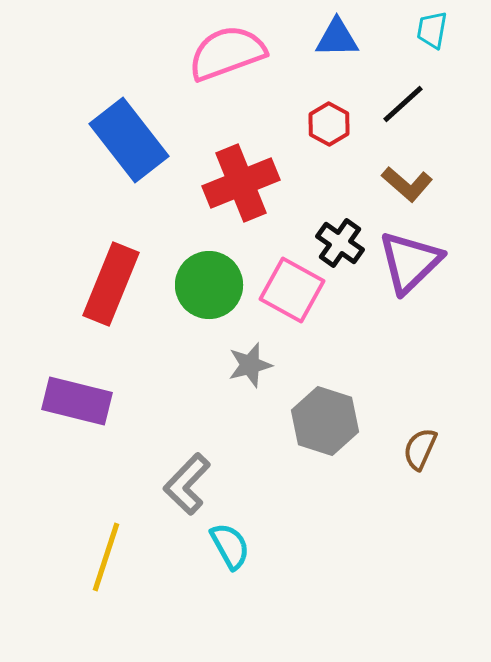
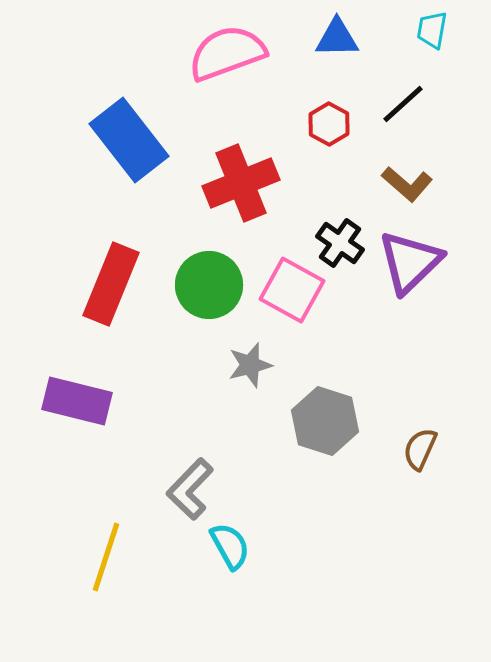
gray L-shape: moved 3 px right, 5 px down
